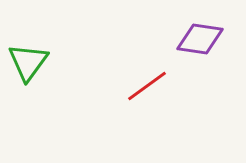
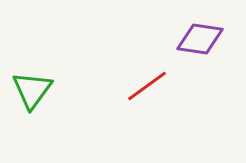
green triangle: moved 4 px right, 28 px down
